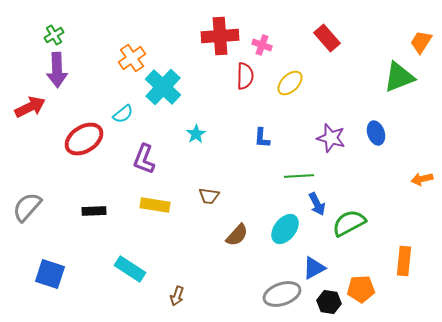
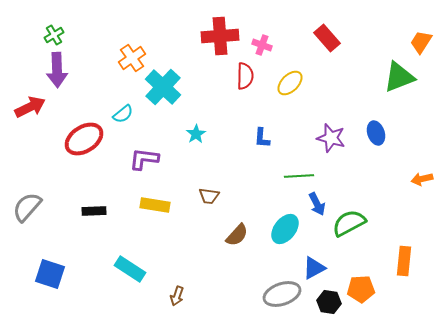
purple L-shape: rotated 76 degrees clockwise
